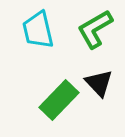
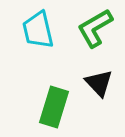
green L-shape: moved 1 px up
green rectangle: moved 5 px left, 7 px down; rotated 27 degrees counterclockwise
